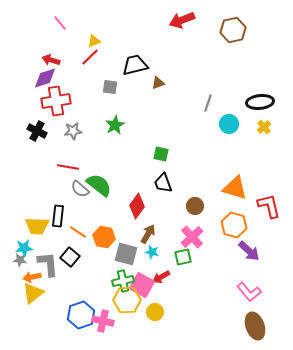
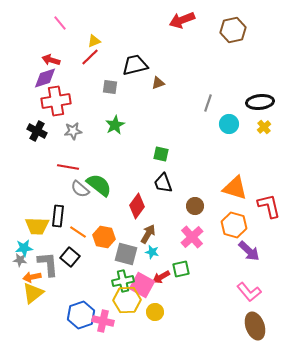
green square at (183, 257): moved 2 px left, 12 px down
